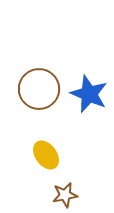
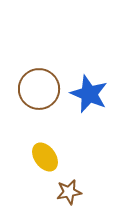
yellow ellipse: moved 1 px left, 2 px down
brown star: moved 4 px right, 3 px up
